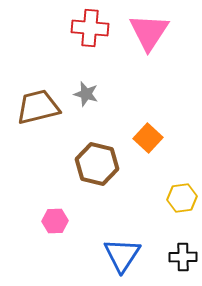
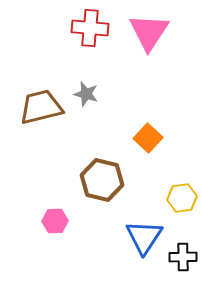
brown trapezoid: moved 3 px right
brown hexagon: moved 5 px right, 16 px down
blue triangle: moved 22 px right, 18 px up
